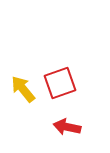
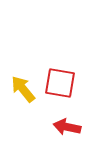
red square: rotated 28 degrees clockwise
